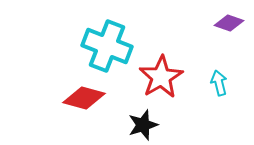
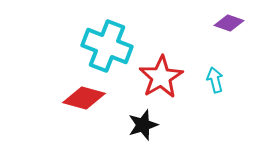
cyan arrow: moved 4 px left, 3 px up
